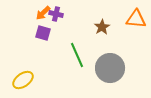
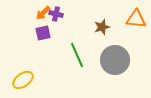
brown star: rotated 14 degrees clockwise
purple square: rotated 28 degrees counterclockwise
gray circle: moved 5 px right, 8 px up
